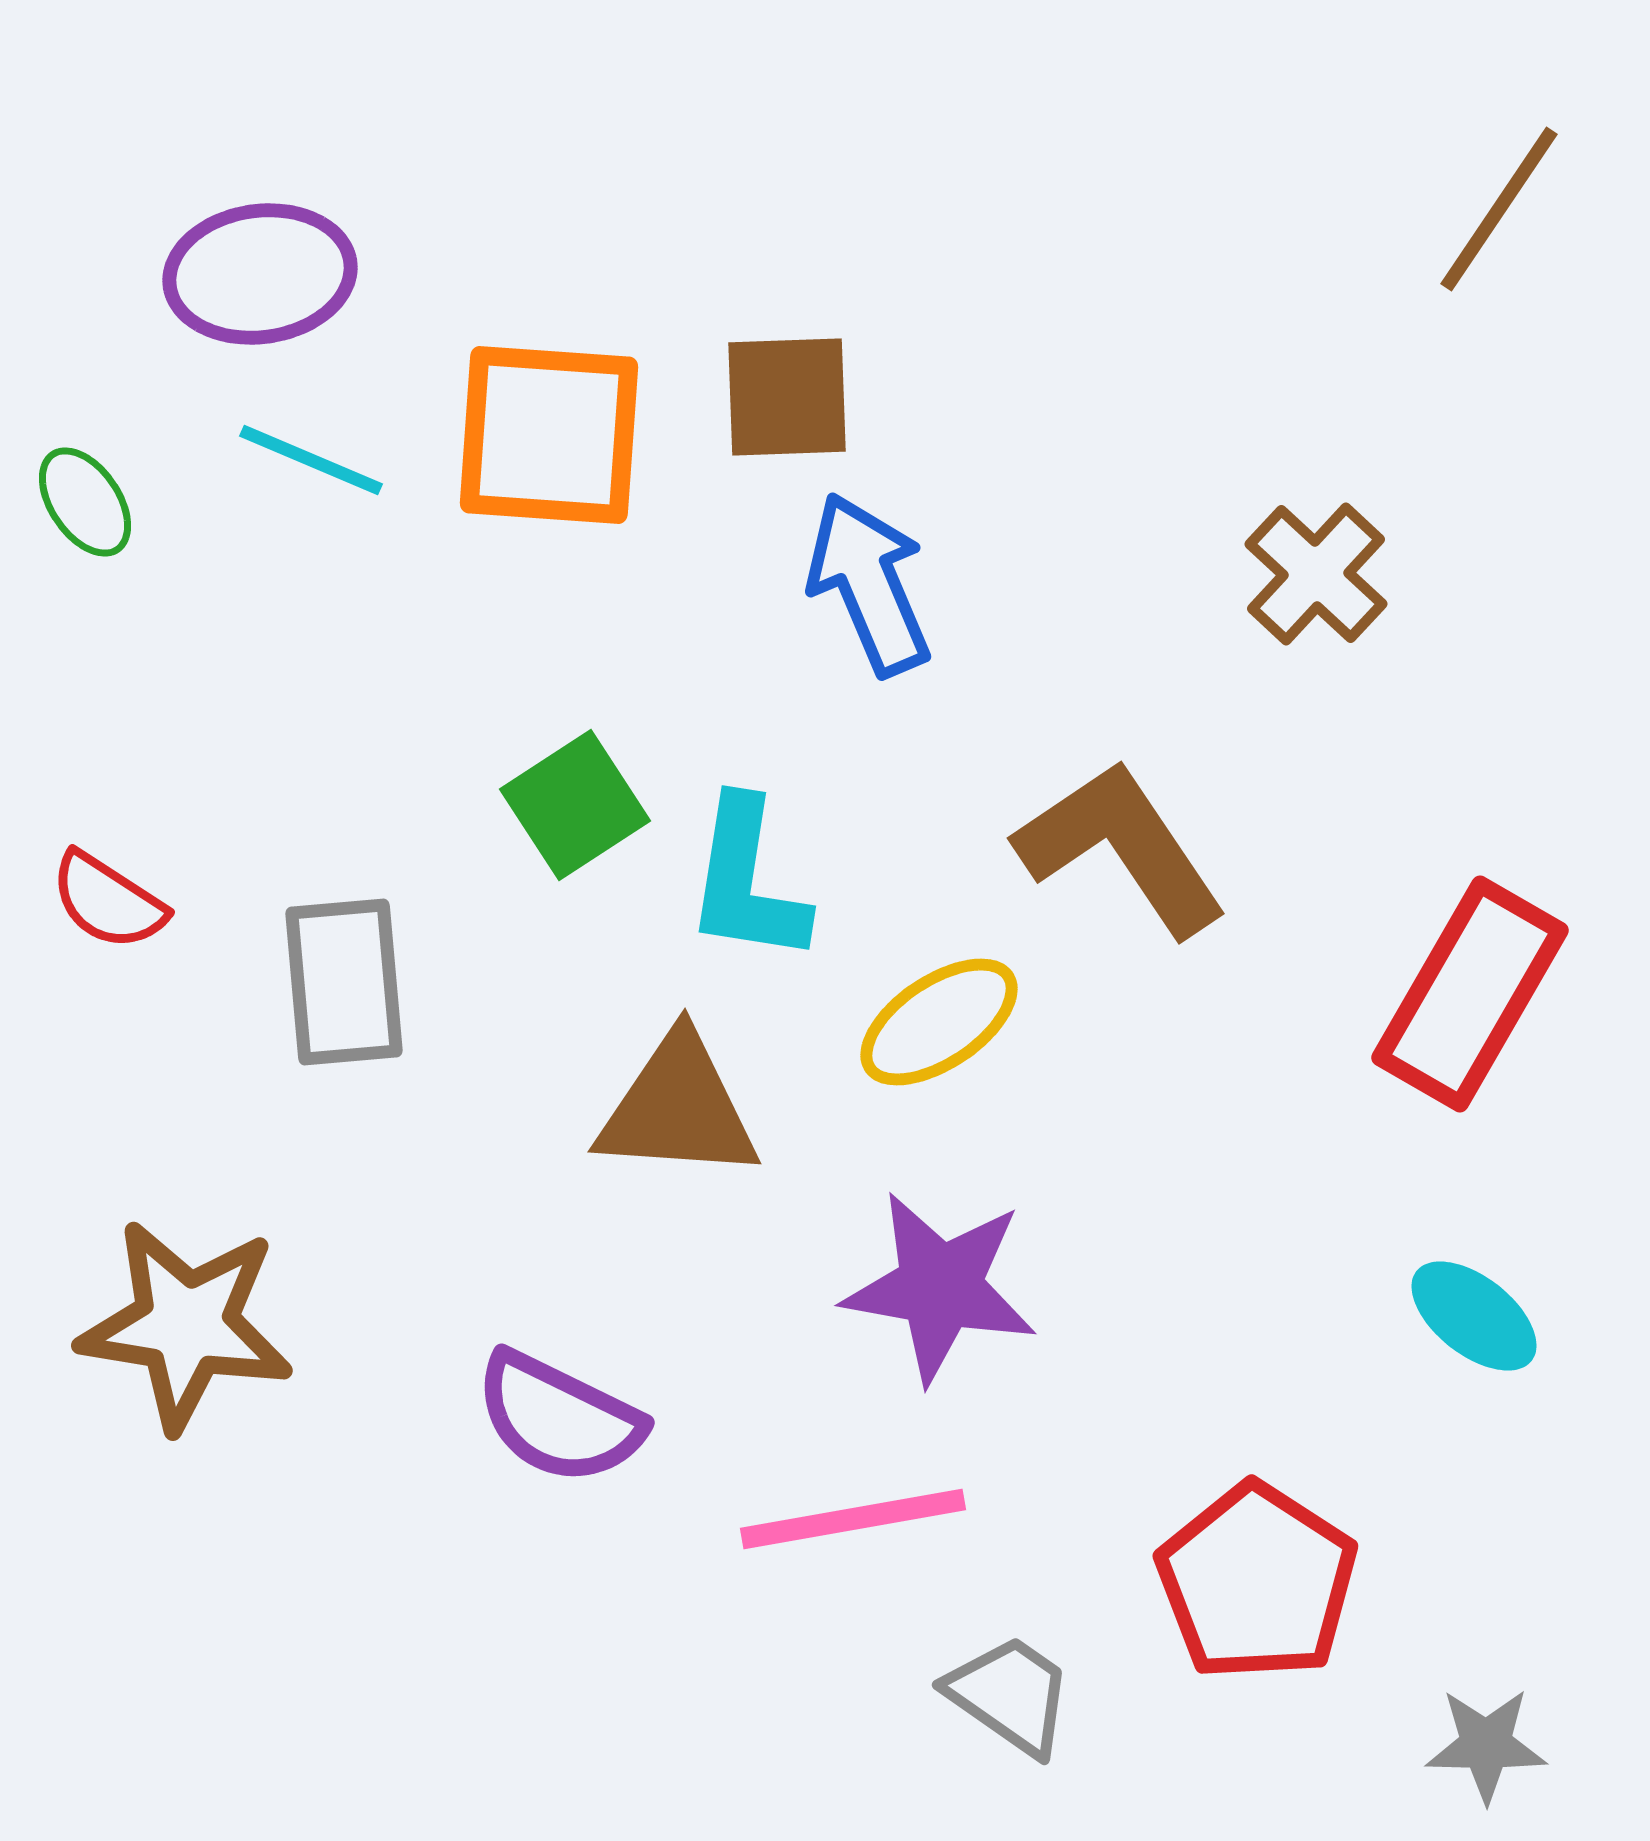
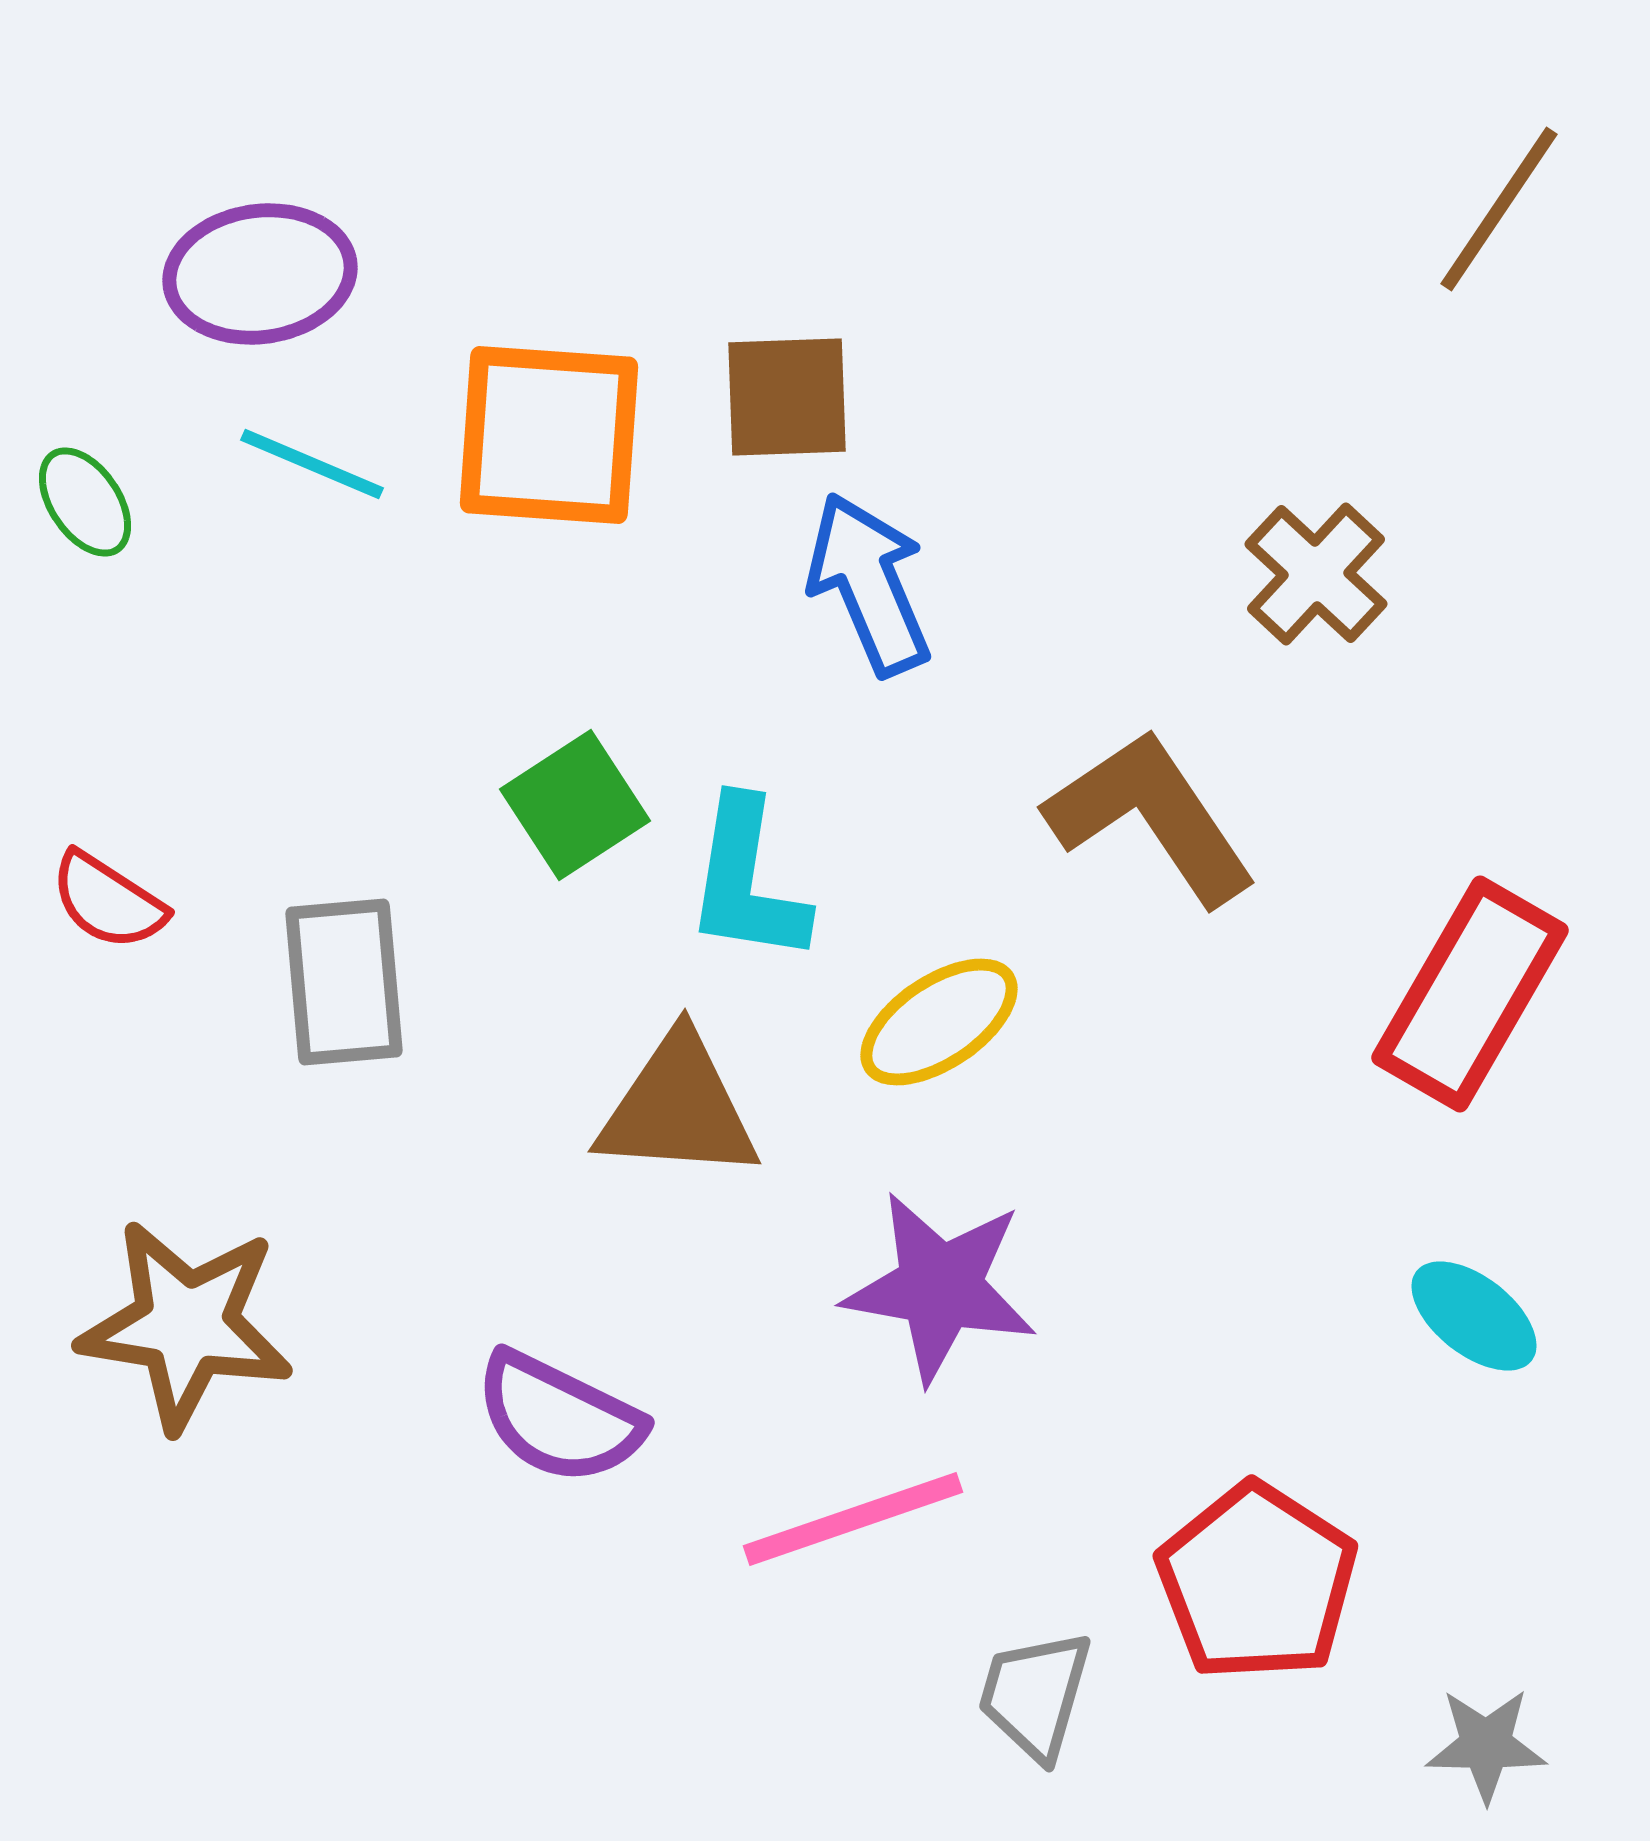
cyan line: moved 1 px right, 4 px down
brown L-shape: moved 30 px right, 31 px up
pink line: rotated 9 degrees counterclockwise
gray trapezoid: moved 25 px right; rotated 109 degrees counterclockwise
